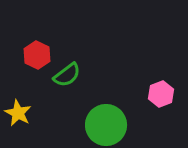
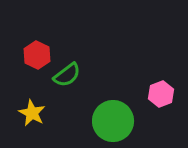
yellow star: moved 14 px right
green circle: moved 7 px right, 4 px up
